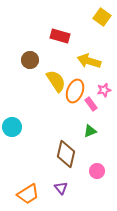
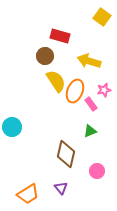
brown circle: moved 15 px right, 4 px up
